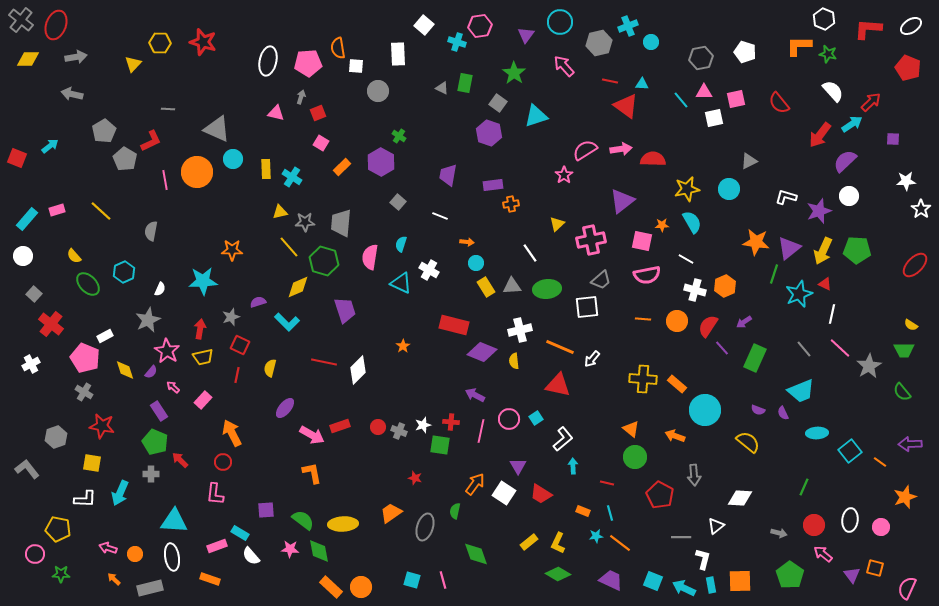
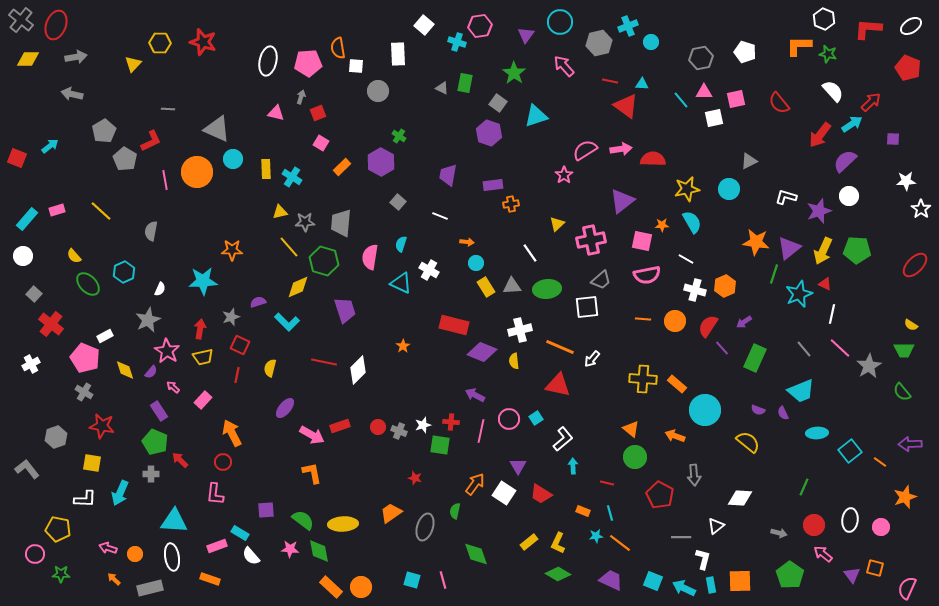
orange circle at (677, 321): moved 2 px left
